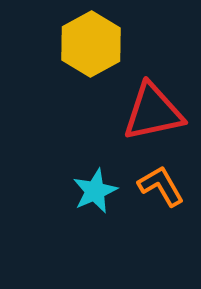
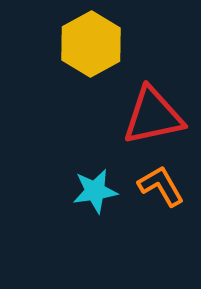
red triangle: moved 4 px down
cyan star: rotated 15 degrees clockwise
